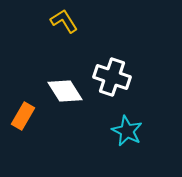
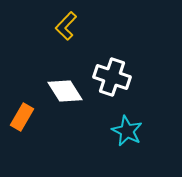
yellow L-shape: moved 2 px right, 5 px down; rotated 104 degrees counterclockwise
orange rectangle: moved 1 px left, 1 px down
